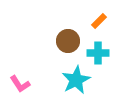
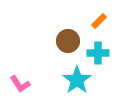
cyan star: moved 1 px right; rotated 8 degrees counterclockwise
